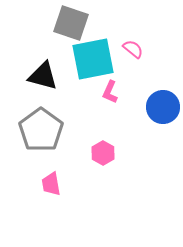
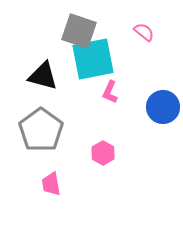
gray square: moved 8 px right, 8 px down
pink semicircle: moved 11 px right, 17 px up
